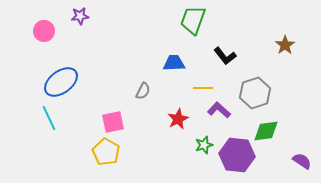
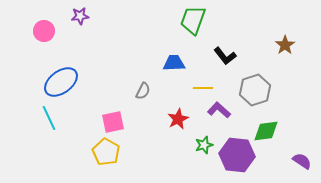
gray hexagon: moved 3 px up
